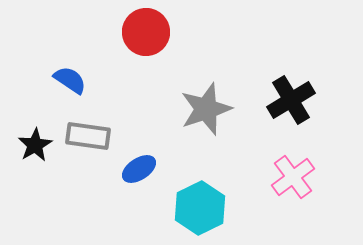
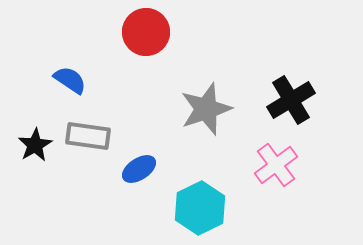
pink cross: moved 17 px left, 12 px up
